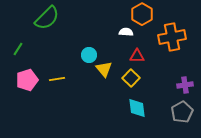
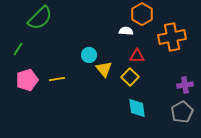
green semicircle: moved 7 px left
white semicircle: moved 1 px up
yellow square: moved 1 px left, 1 px up
